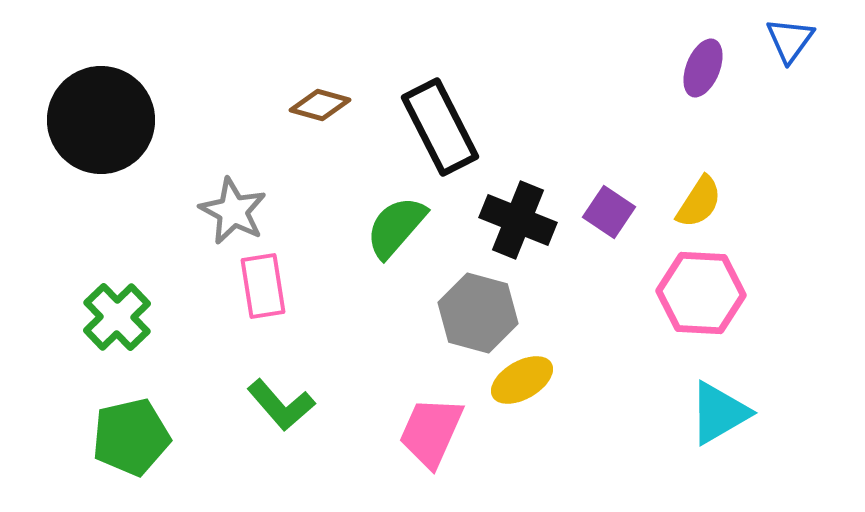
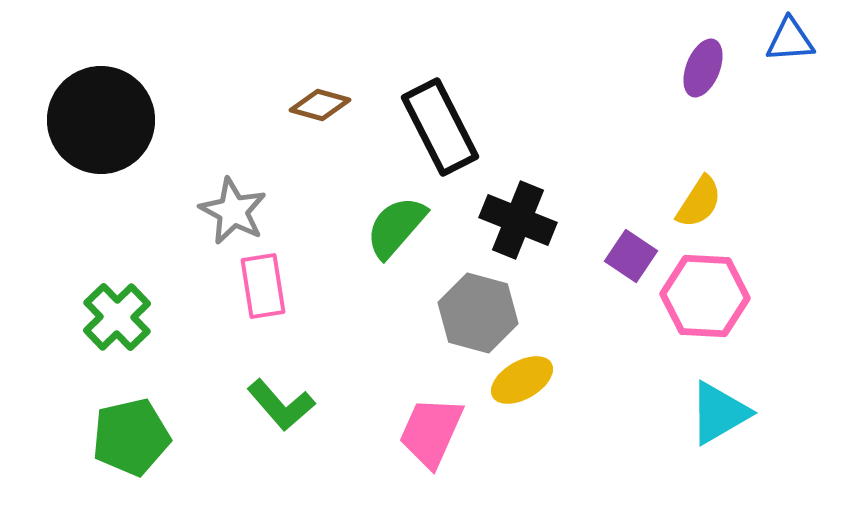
blue triangle: rotated 50 degrees clockwise
purple square: moved 22 px right, 44 px down
pink hexagon: moved 4 px right, 3 px down
